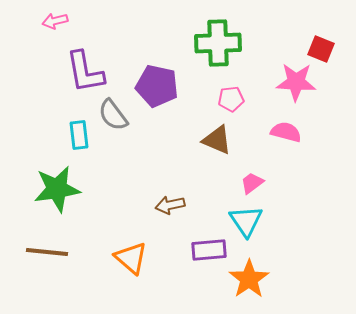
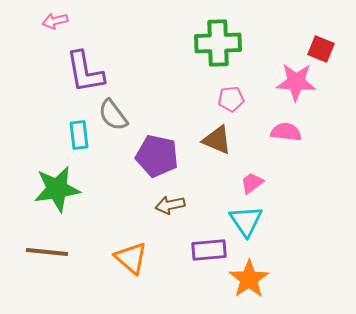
purple pentagon: moved 70 px down
pink semicircle: rotated 8 degrees counterclockwise
